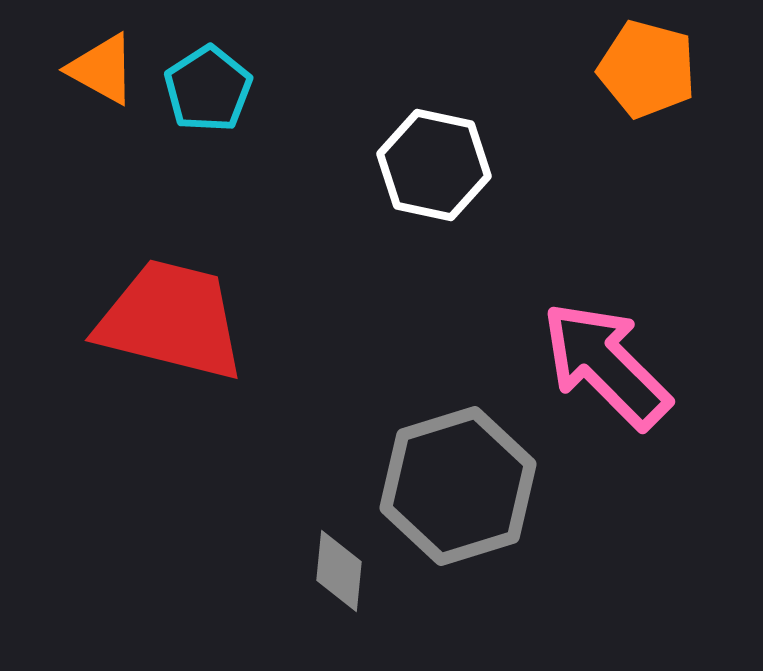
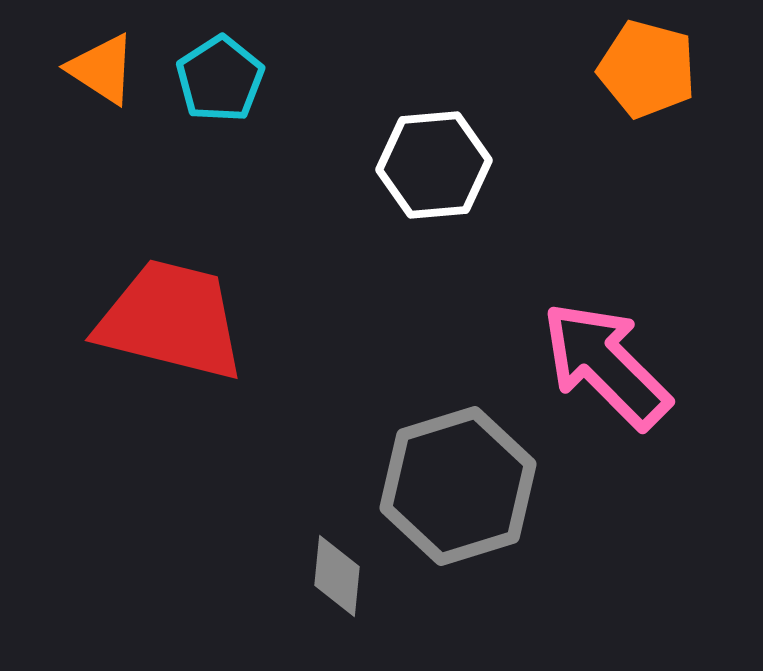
orange triangle: rotated 4 degrees clockwise
cyan pentagon: moved 12 px right, 10 px up
white hexagon: rotated 17 degrees counterclockwise
gray diamond: moved 2 px left, 5 px down
